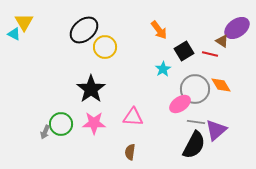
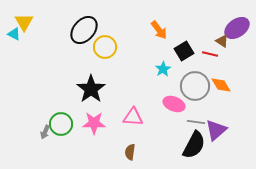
black ellipse: rotated 8 degrees counterclockwise
gray circle: moved 3 px up
pink ellipse: moved 6 px left; rotated 55 degrees clockwise
